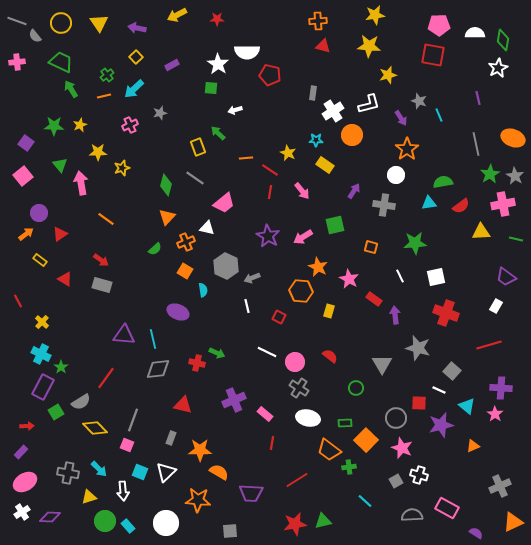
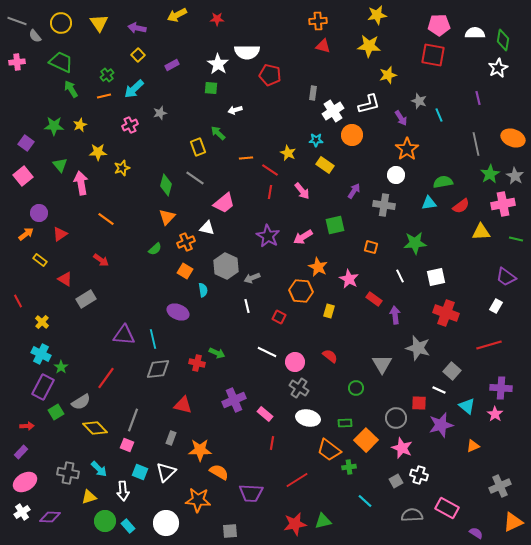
yellow star at (375, 15): moved 2 px right
yellow square at (136, 57): moved 2 px right, 2 px up
gray rectangle at (102, 285): moved 16 px left, 14 px down; rotated 48 degrees counterclockwise
